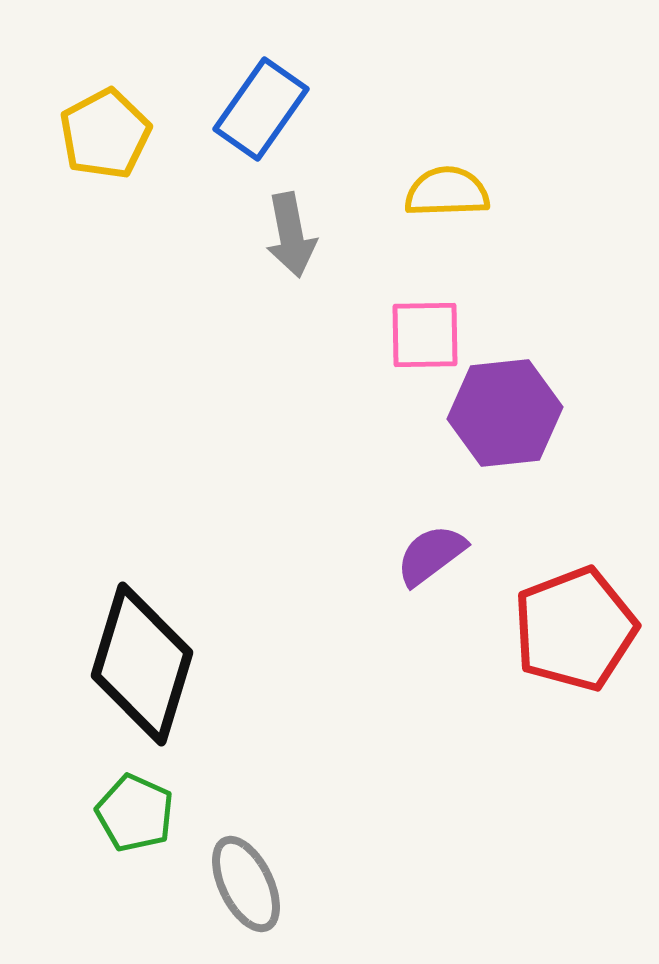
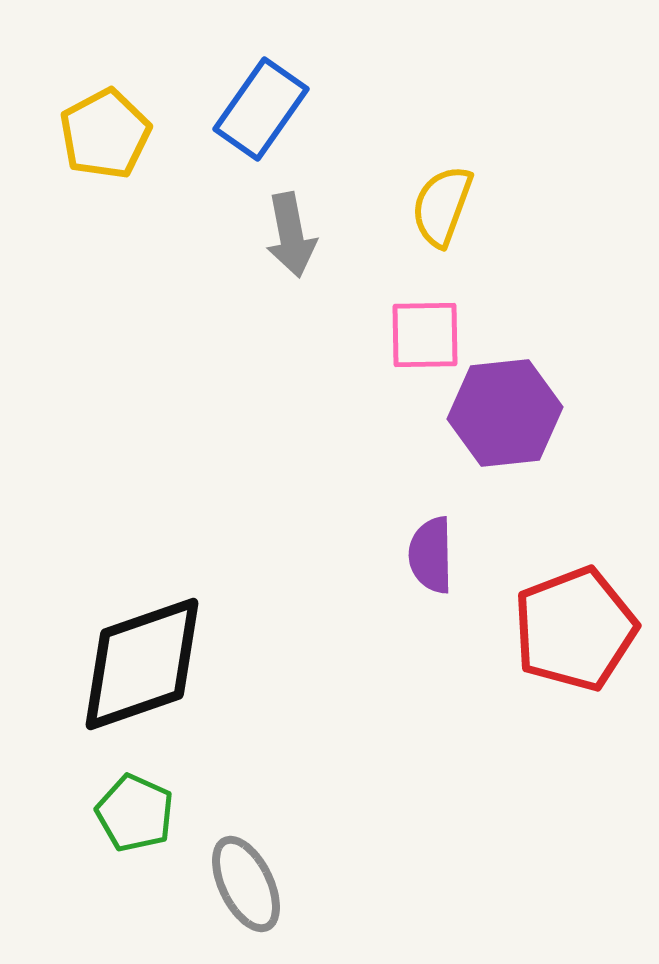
yellow semicircle: moved 5 px left, 14 px down; rotated 68 degrees counterclockwise
purple semicircle: rotated 54 degrees counterclockwise
black diamond: rotated 54 degrees clockwise
